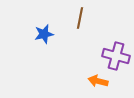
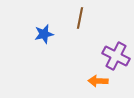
purple cross: rotated 12 degrees clockwise
orange arrow: rotated 12 degrees counterclockwise
